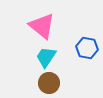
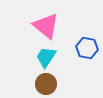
pink triangle: moved 4 px right
brown circle: moved 3 px left, 1 px down
